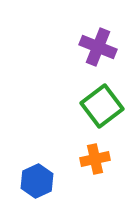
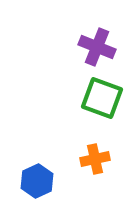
purple cross: moved 1 px left
green square: moved 8 px up; rotated 33 degrees counterclockwise
